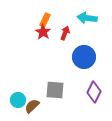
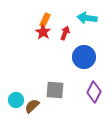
cyan circle: moved 2 px left
